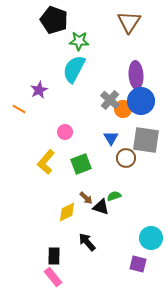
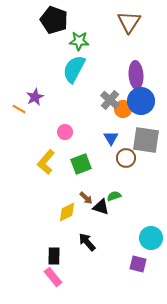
purple star: moved 4 px left, 7 px down
